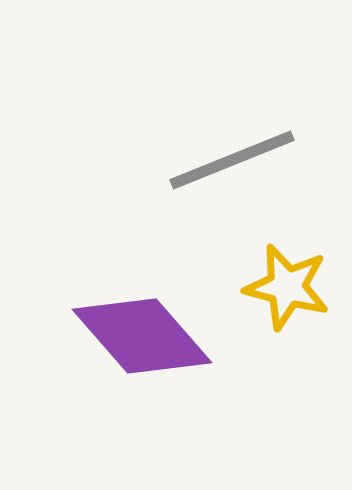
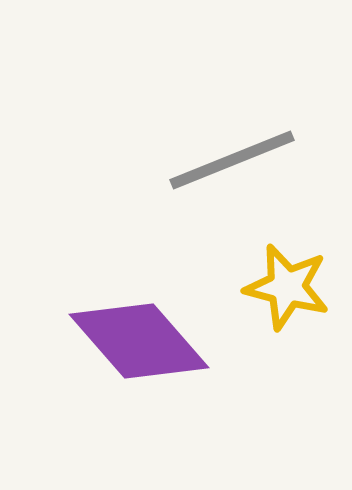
purple diamond: moved 3 px left, 5 px down
